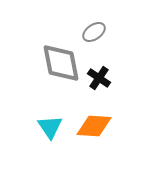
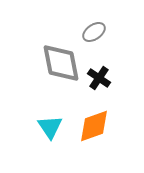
orange diamond: rotated 24 degrees counterclockwise
